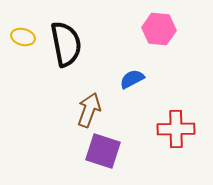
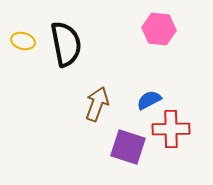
yellow ellipse: moved 4 px down
blue semicircle: moved 17 px right, 21 px down
brown arrow: moved 8 px right, 6 px up
red cross: moved 5 px left
purple square: moved 25 px right, 4 px up
